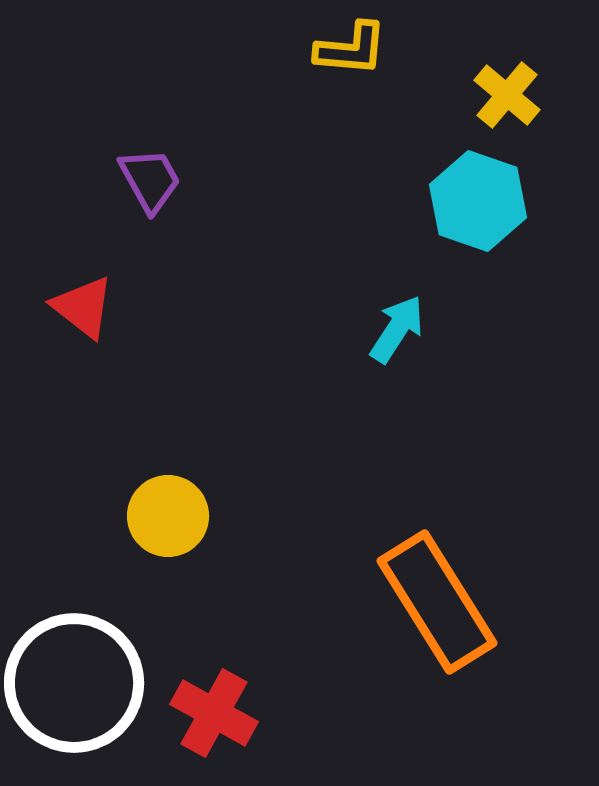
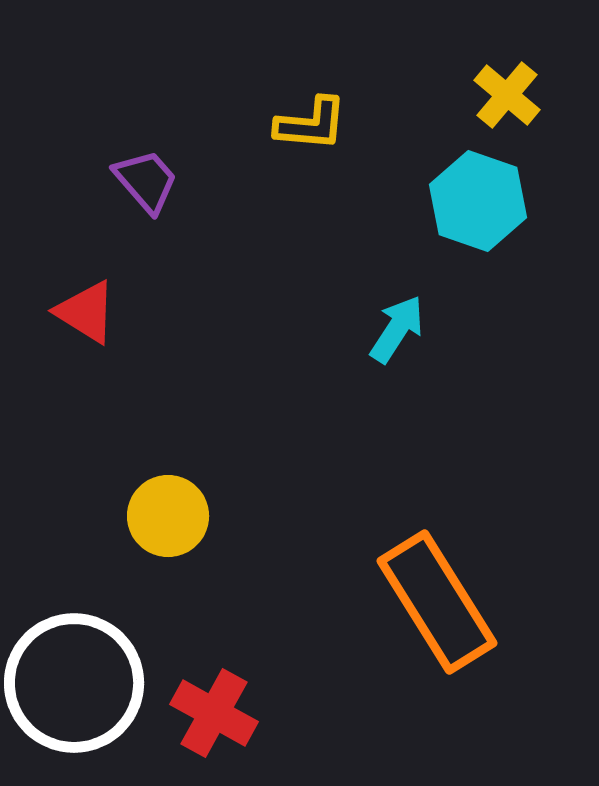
yellow L-shape: moved 40 px left, 75 px down
purple trapezoid: moved 4 px left, 1 px down; rotated 12 degrees counterclockwise
red triangle: moved 3 px right, 5 px down; rotated 6 degrees counterclockwise
